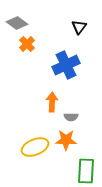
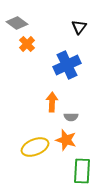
blue cross: moved 1 px right
orange star: rotated 15 degrees clockwise
green rectangle: moved 4 px left
